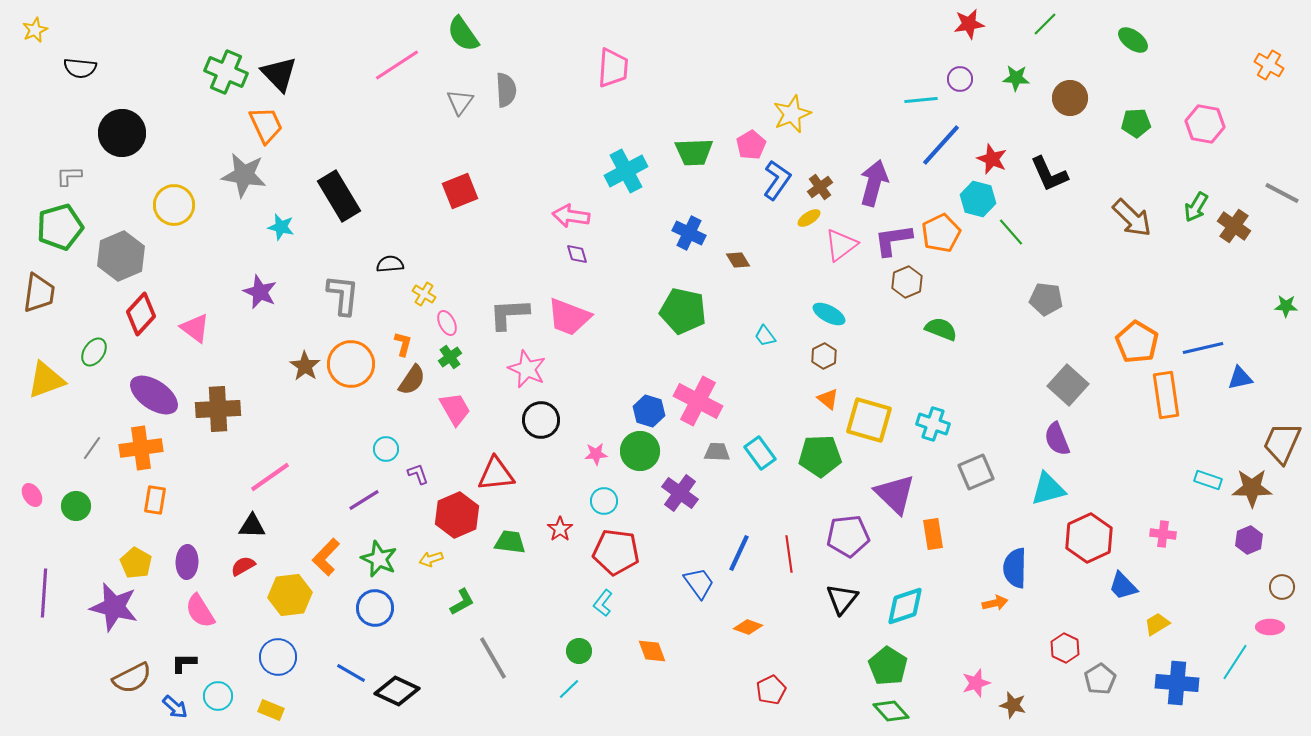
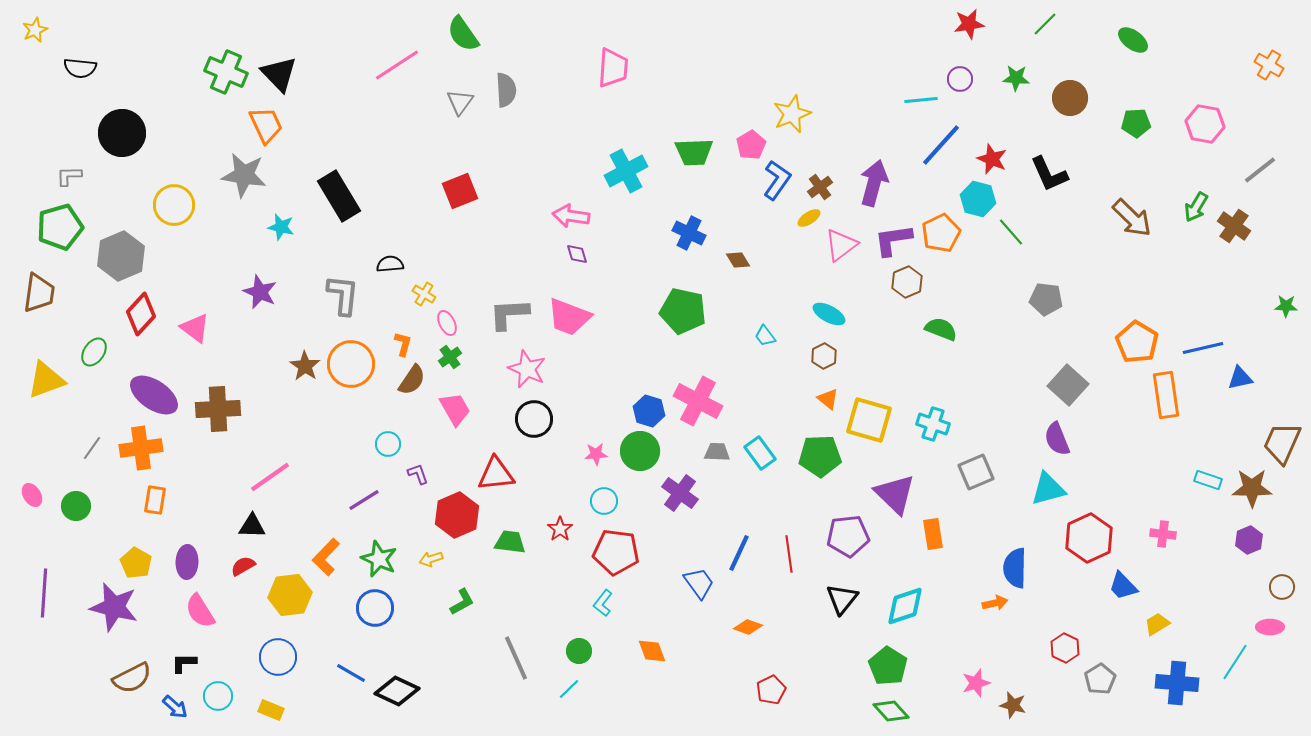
gray line at (1282, 193): moved 22 px left, 23 px up; rotated 66 degrees counterclockwise
black circle at (541, 420): moved 7 px left, 1 px up
cyan circle at (386, 449): moved 2 px right, 5 px up
gray line at (493, 658): moved 23 px right; rotated 6 degrees clockwise
